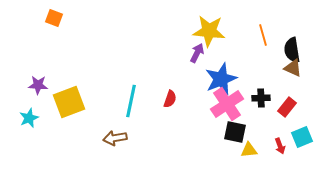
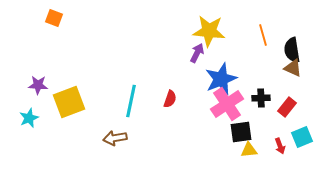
black square: moved 6 px right; rotated 20 degrees counterclockwise
